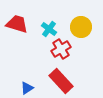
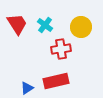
red trapezoid: rotated 40 degrees clockwise
cyan cross: moved 4 px left, 4 px up
red cross: rotated 24 degrees clockwise
red rectangle: moved 5 px left; rotated 60 degrees counterclockwise
